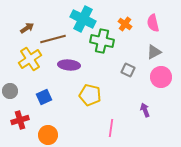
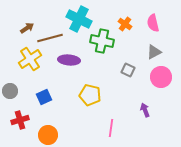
cyan cross: moved 4 px left
brown line: moved 3 px left, 1 px up
purple ellipse: moved 5 px up
